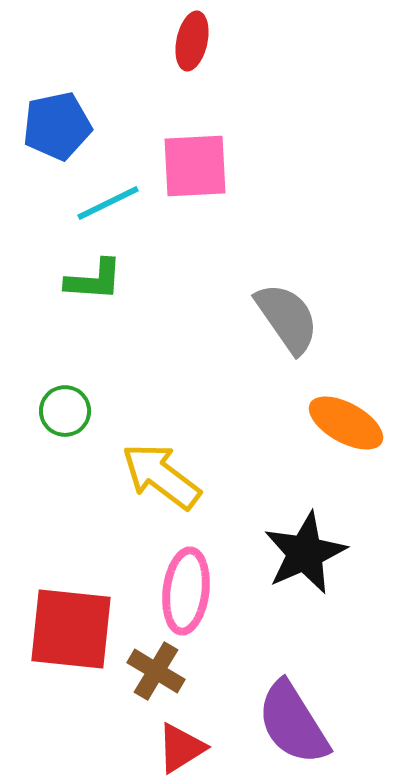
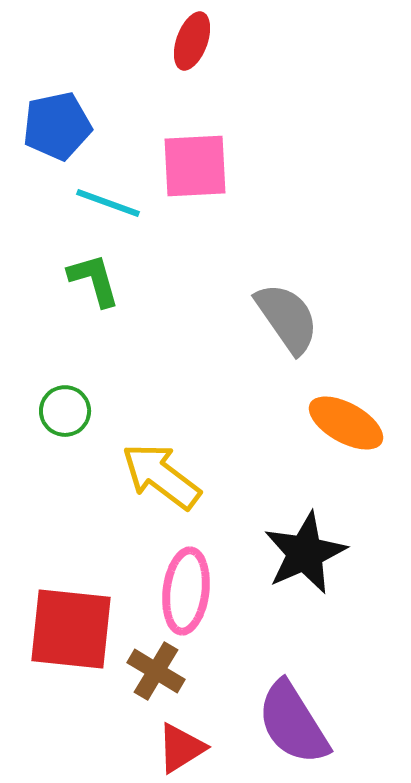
red ellipse: rotated 8 degrees clockwise
cyan line: rotated 46 degrees clockwise
green L-shape: rotated 110 degrees counterclockwise
